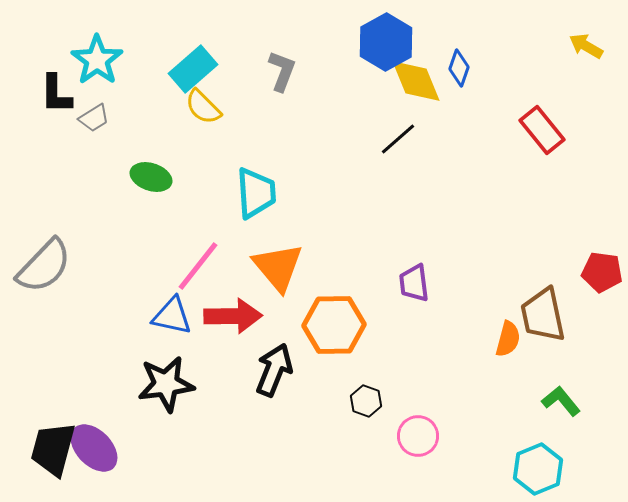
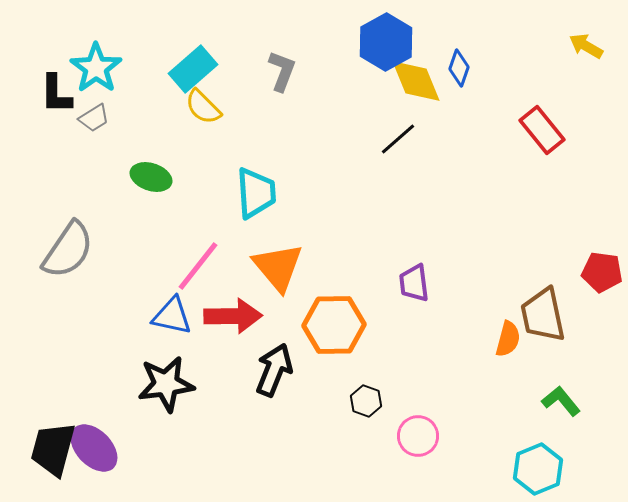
cyan star: moved 1 px left, 8 px down
gray semicircle: moved 24 px right, 16 px up; rotated 10 degrees counterclockwise
